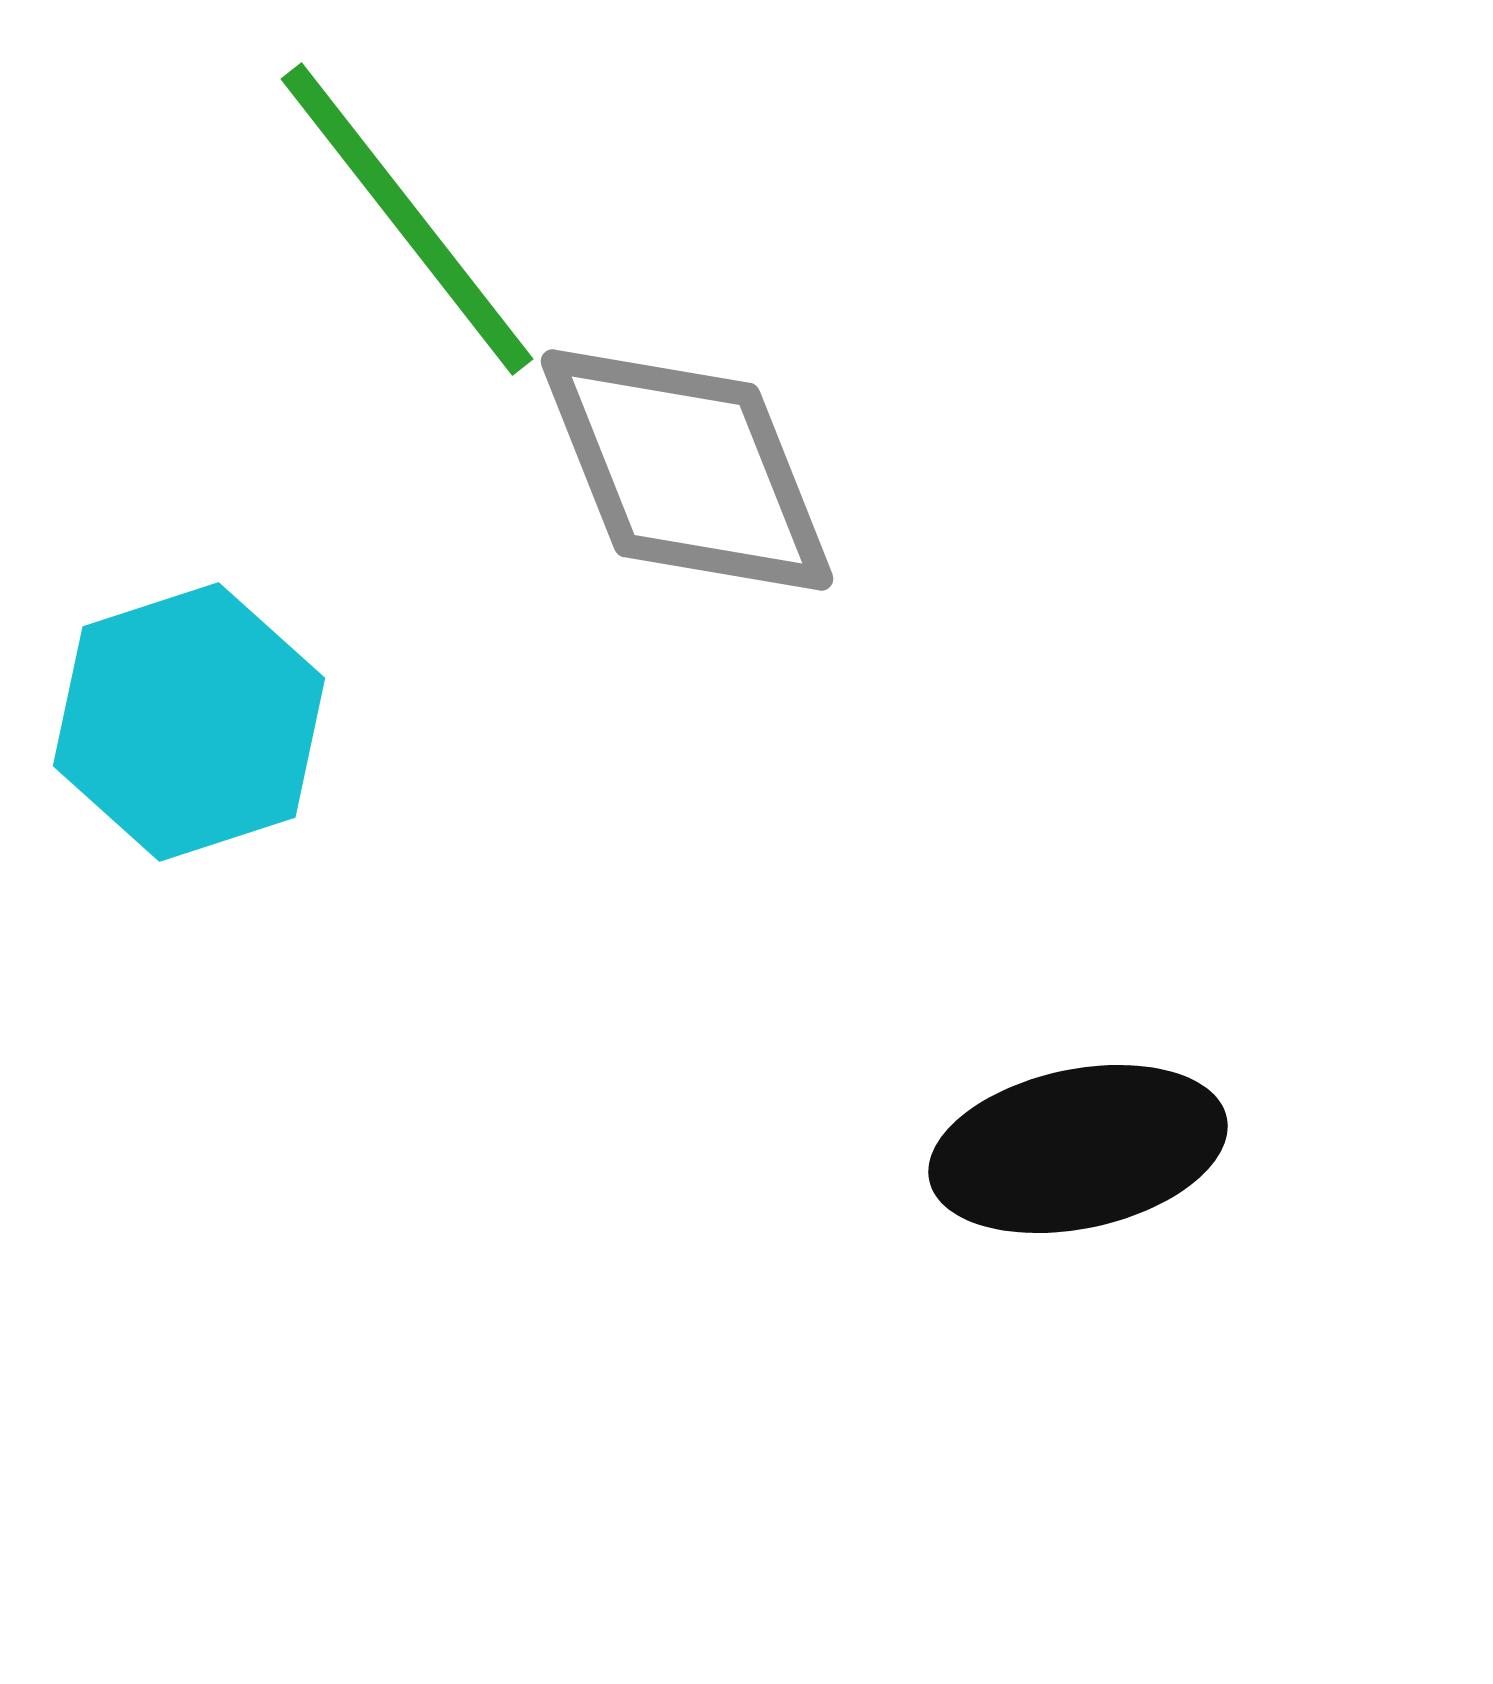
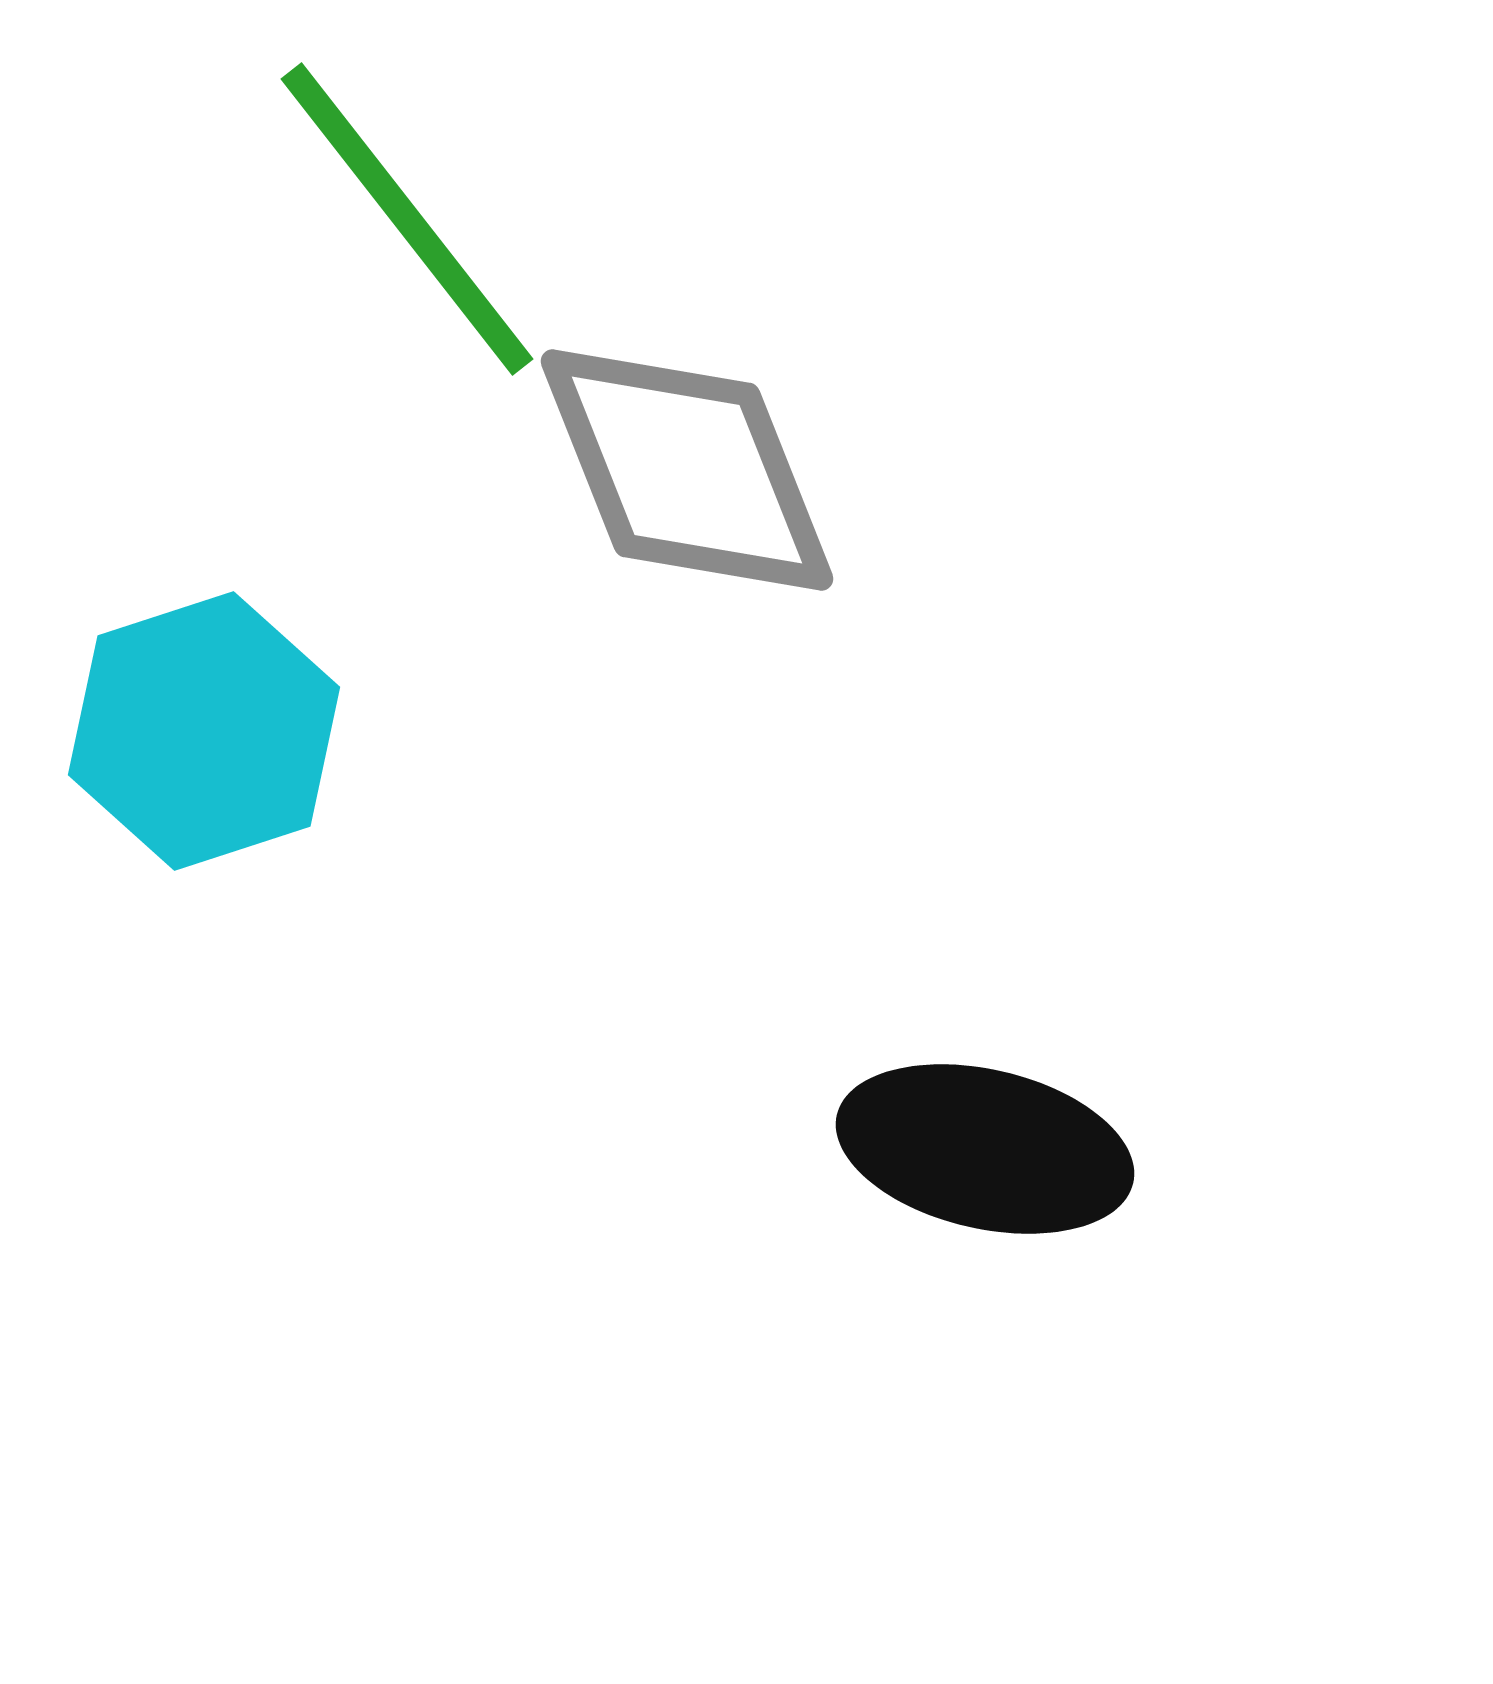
cyan hexagon: moved 15 px right, 9 px down
black ellipse: moved 93 px left; rotated 25 degrees clockwise
